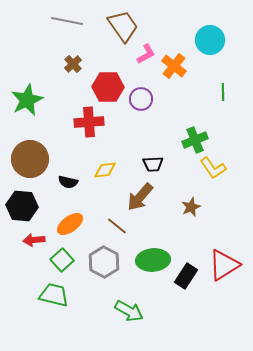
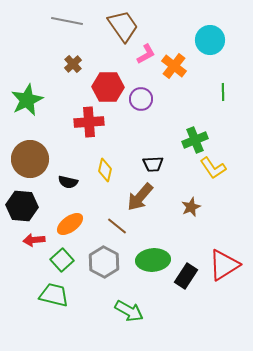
yellow diamond: rotated 70 degrees counterclockwise
